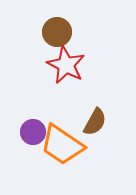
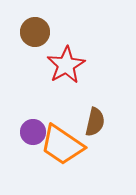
brown circle: moved 22 px left
red star: rotated 15 degrees clockwise
brown semicircle: rotated 16 degrees counterclockwise
